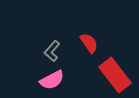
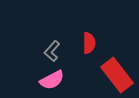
red semicircle: rotated 35 degrees clockwise
red rectangle: moved 2 px right
